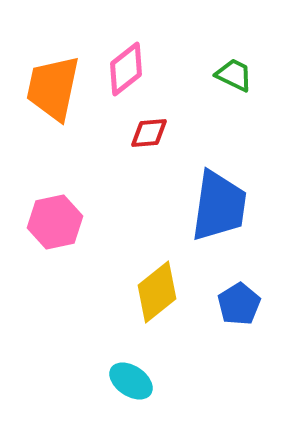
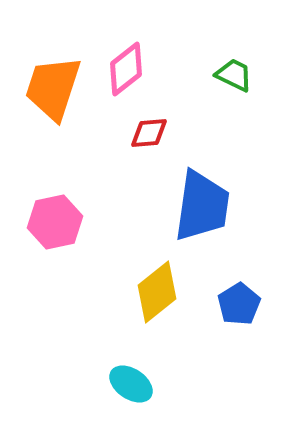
orange trapezoid: rotated 6 degrees clockwise
blue trapezoid: moved 17 px left
cyan ellipse: moved 3 px down
